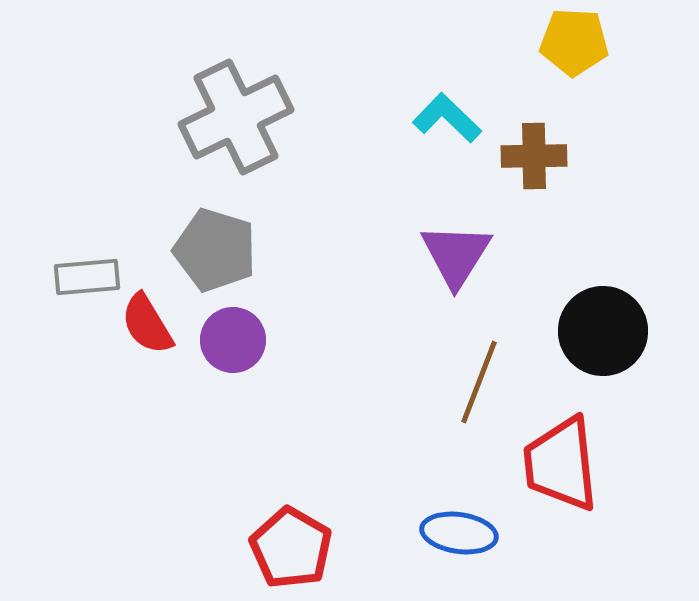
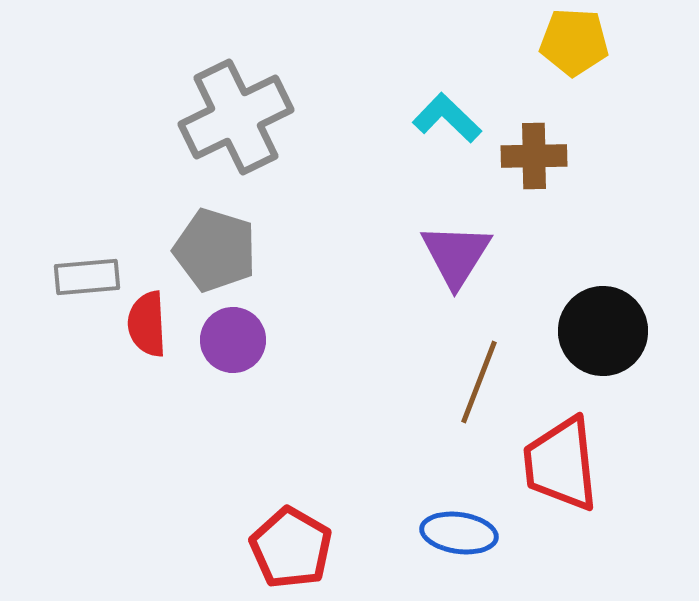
red semicircle: rotated 28 degrees clockwise
